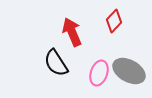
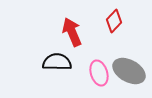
black semicircle: moved 1 px right, 1 px up; rotated 124 degrees clockwise
pink ellipse: rotated 35 degrees counterclockwise
